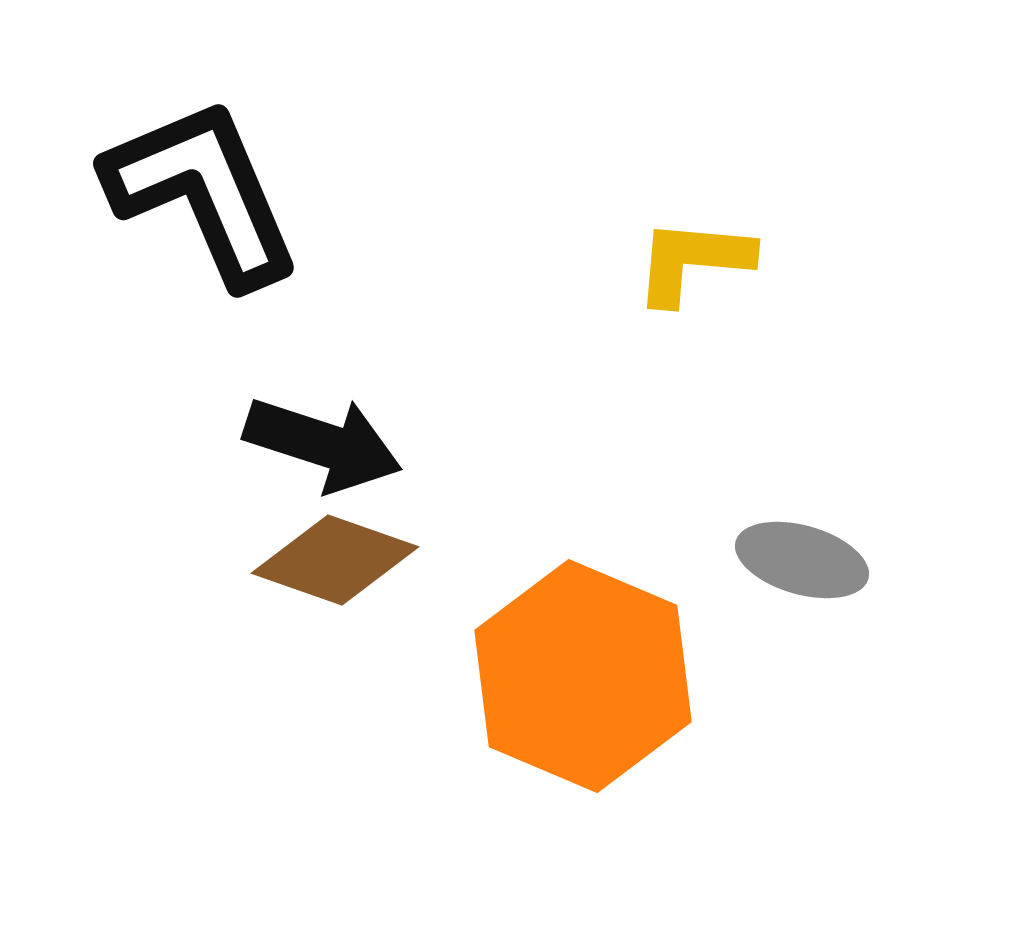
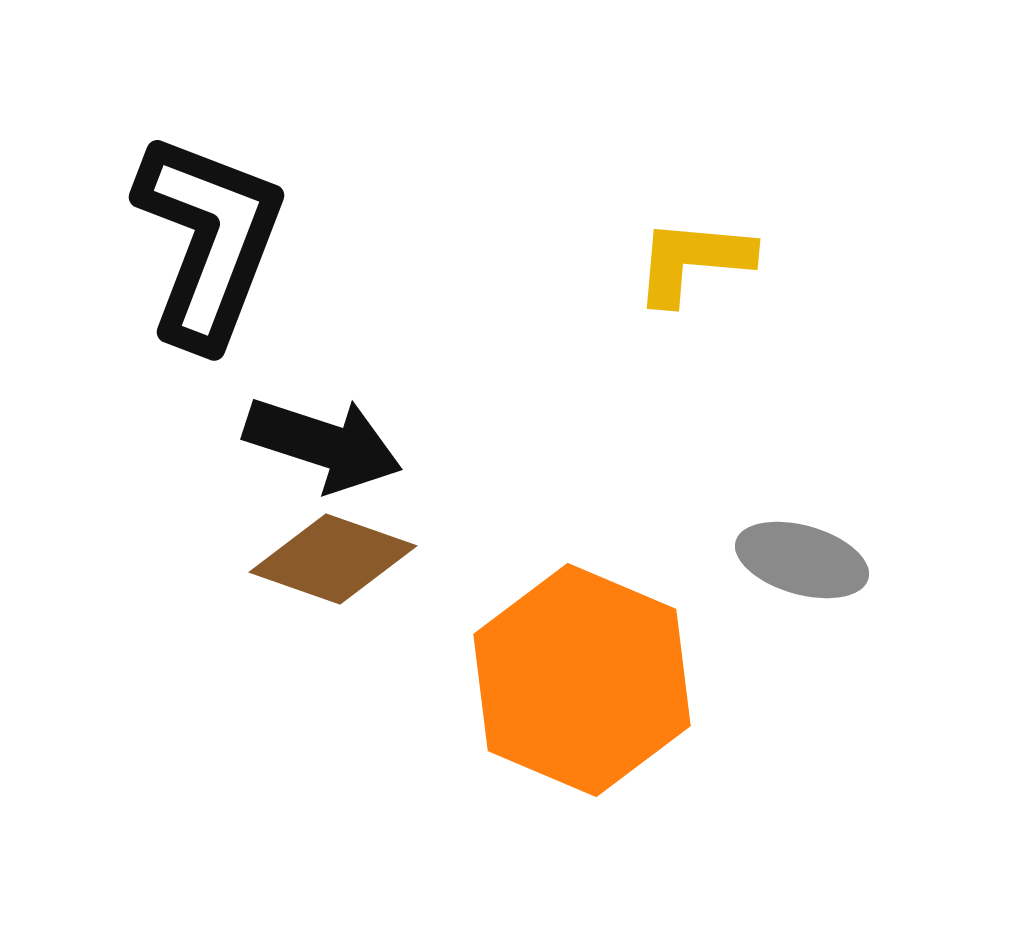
black L-shape: moved 6 px right, 48 px down; rotated 44 degrees clockwise
brown diamond: moved 2 px left, 1 px up
orange hexagon: moved 1 px left, 4 px down
